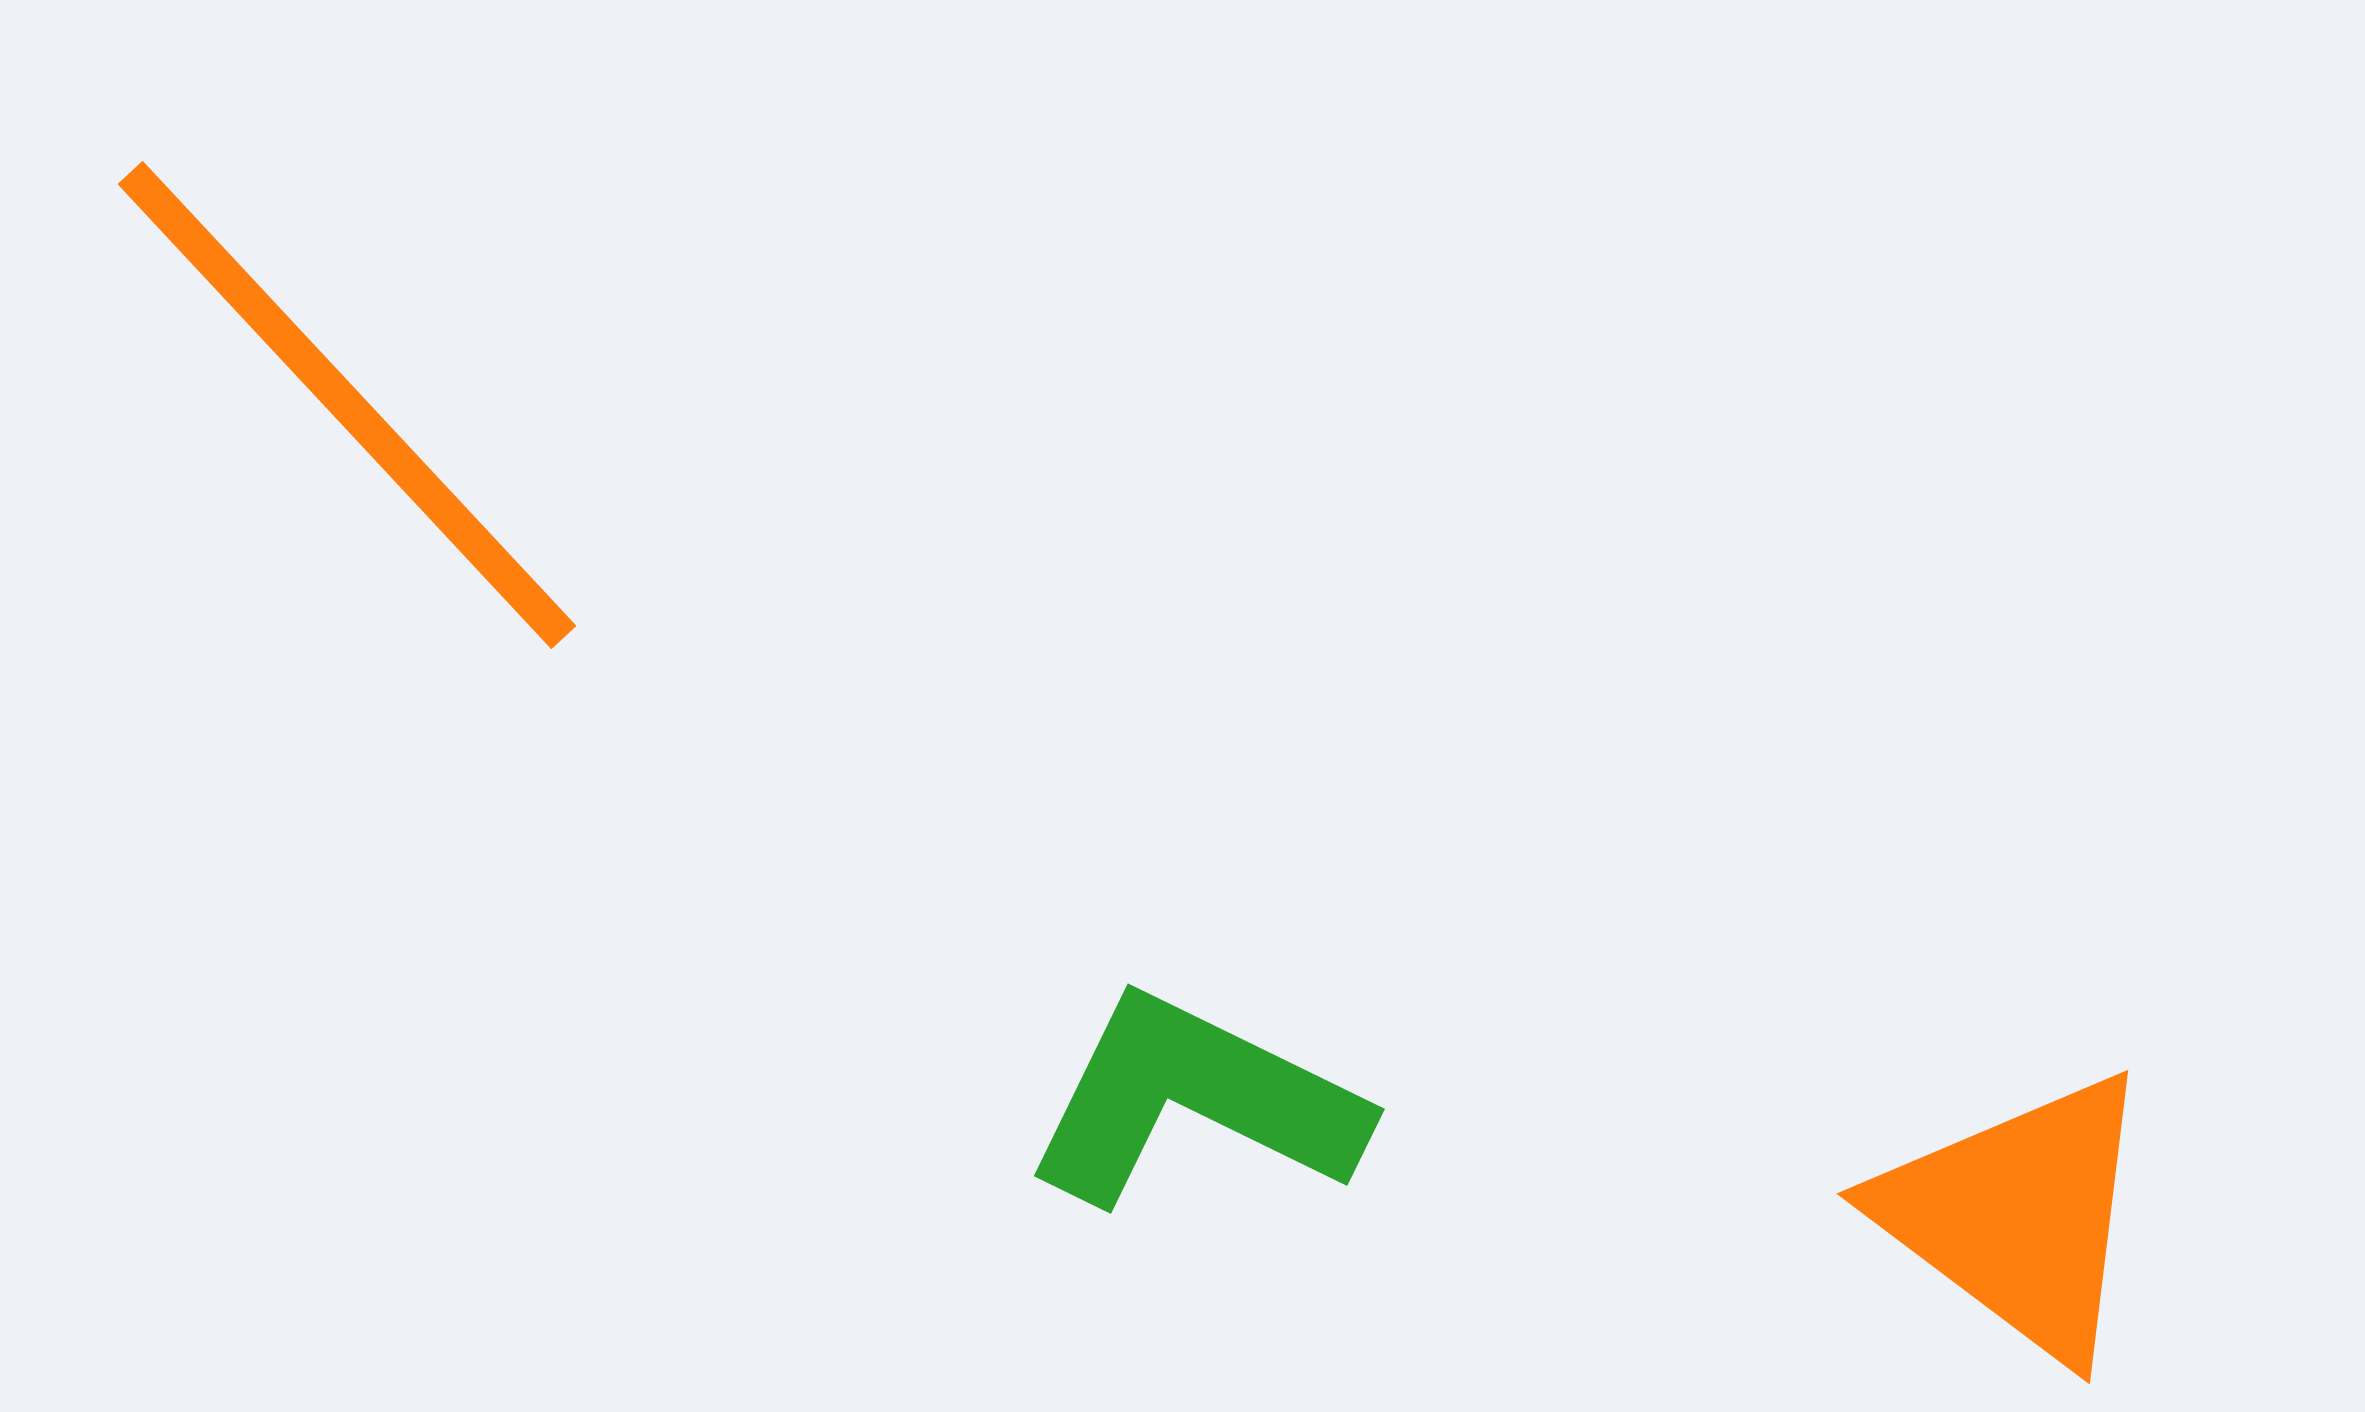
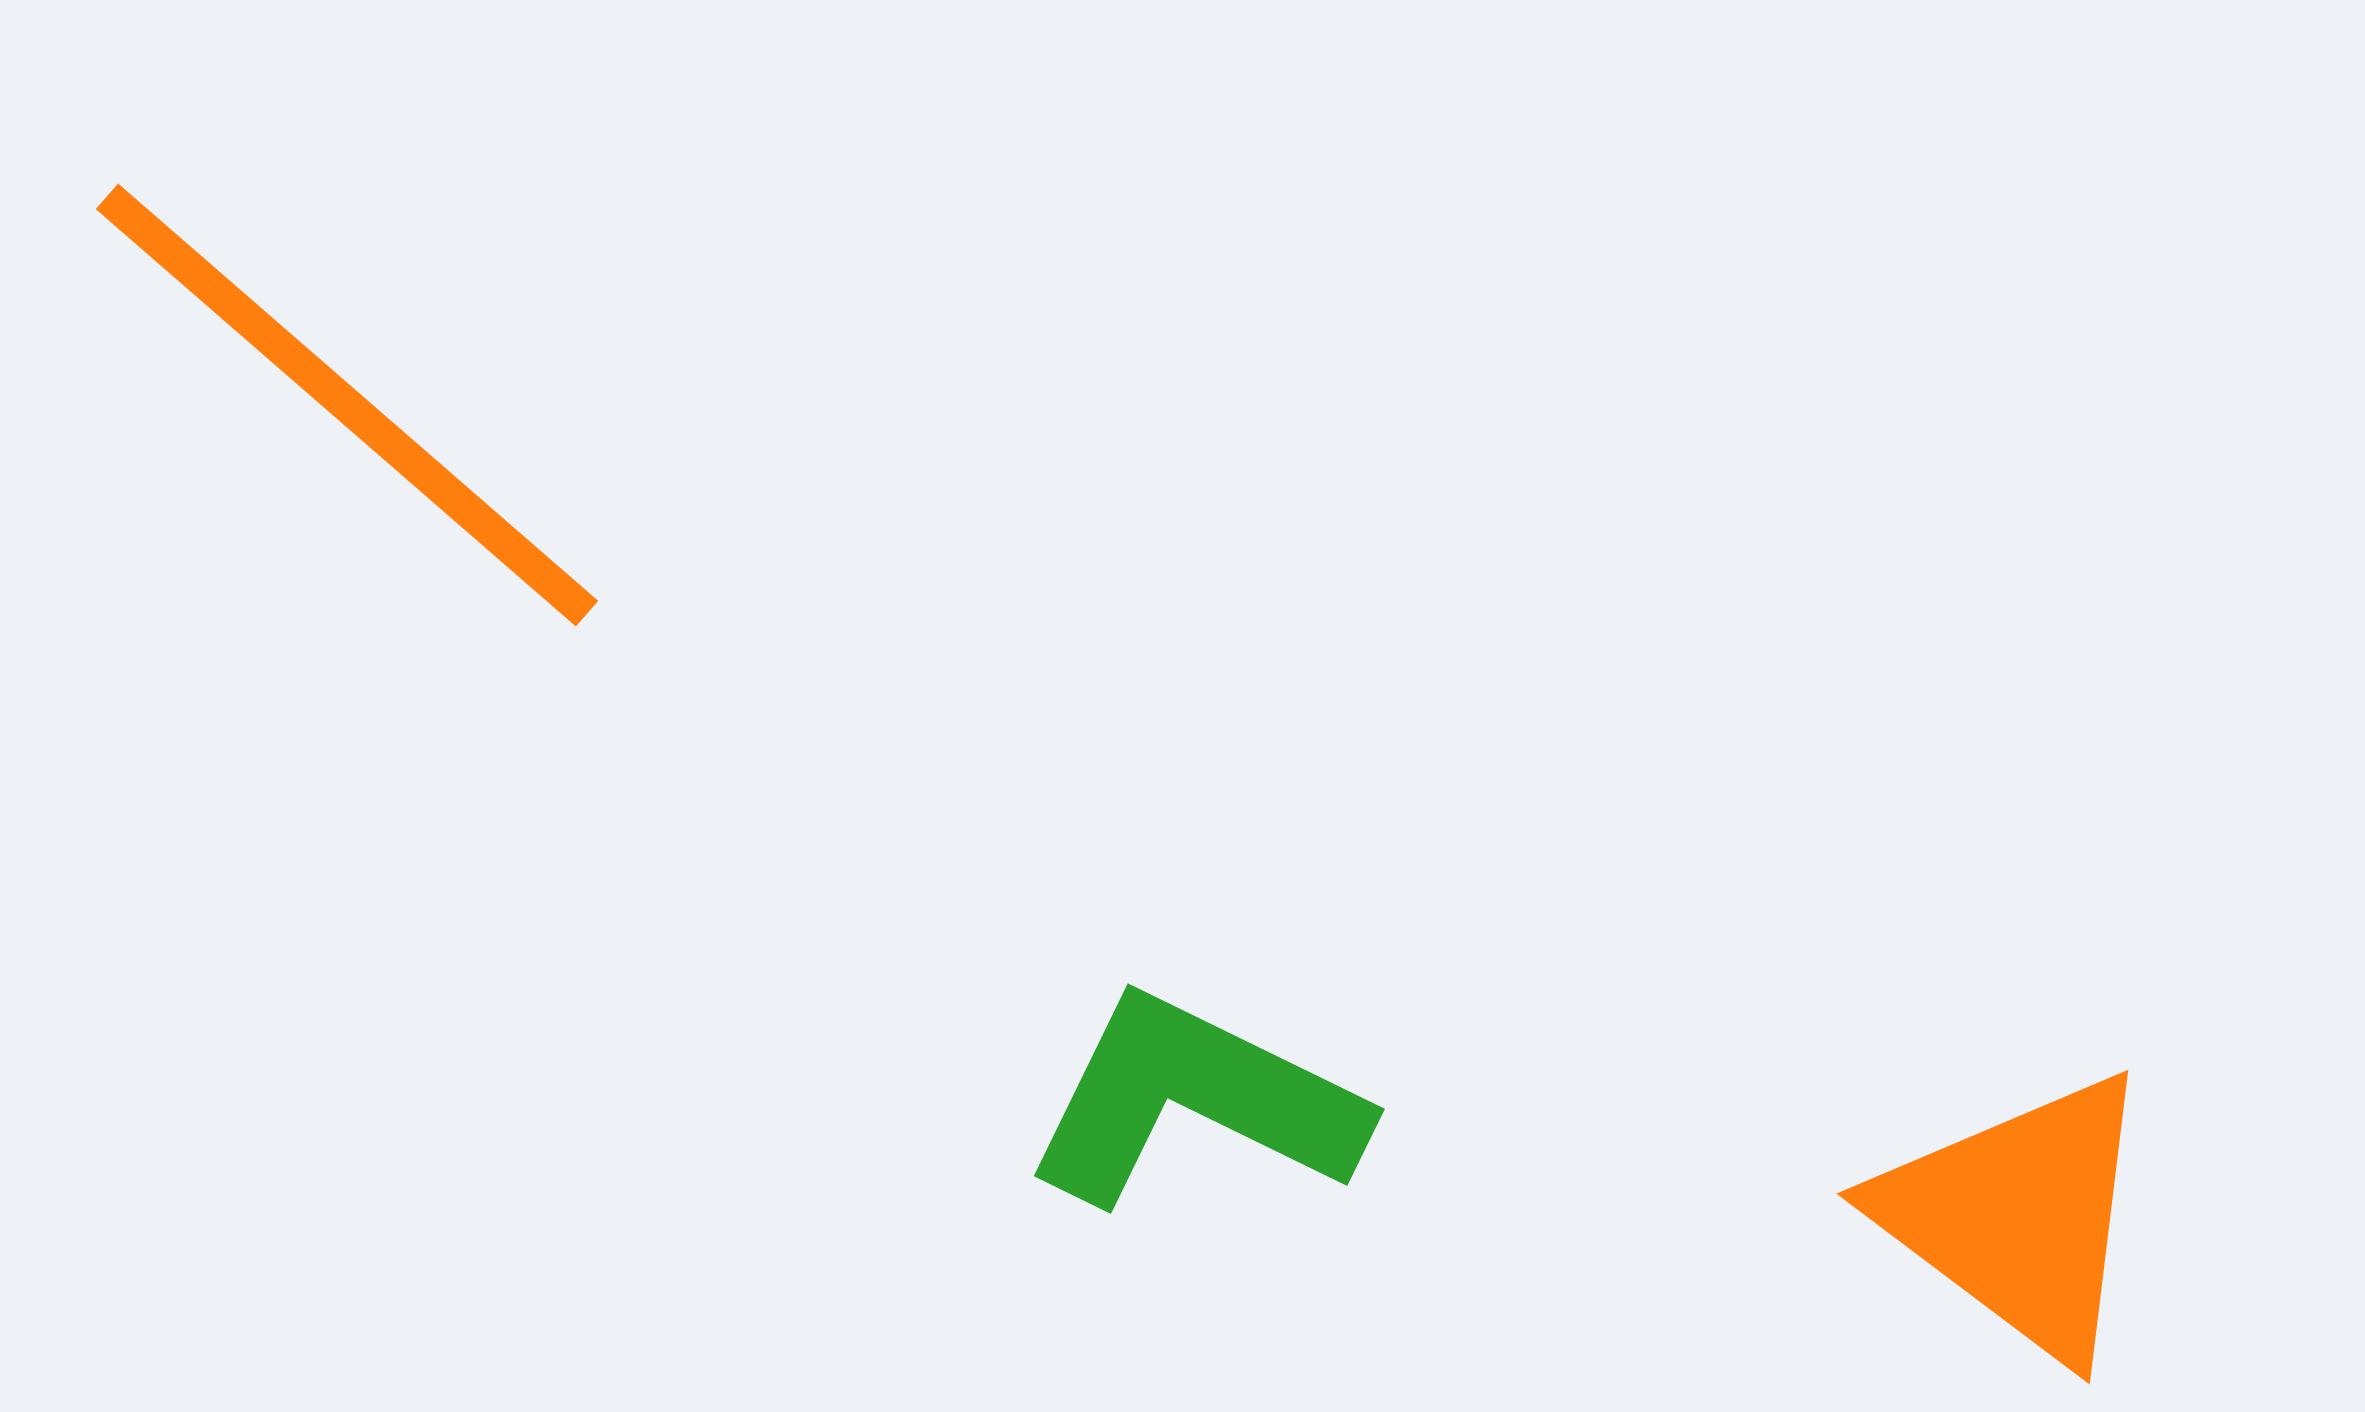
orange line: rotated 6 degrees counterclockwise
